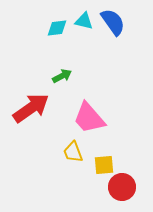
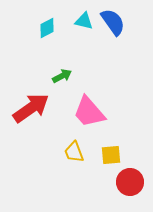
cyan diamond: moved 10 px left; rotated 20 degrees counterclockwise
pink trapezoid: moved 6 px up
yellow trapezoid: moved 1 px right
yellow square: moved 7 px right, 10 px up
red circle: moved 8 px right, 5 px up
